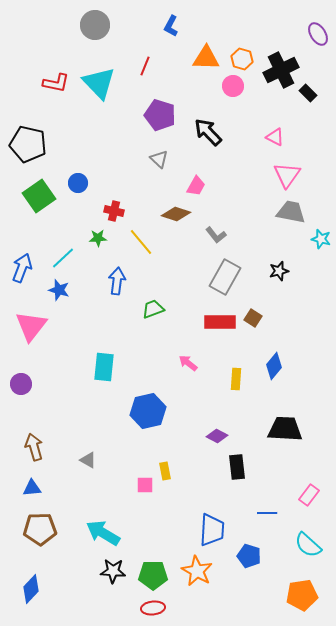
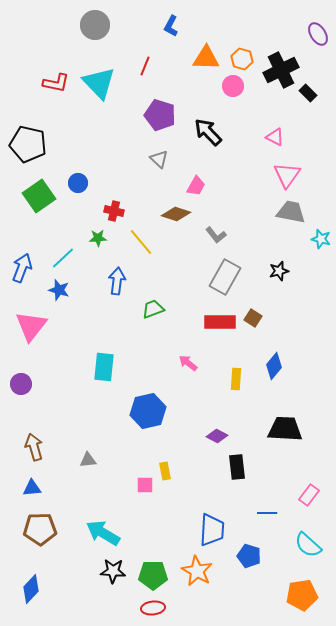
gray triangle at (88, 460): rotated 36 degrees counterclockwise
